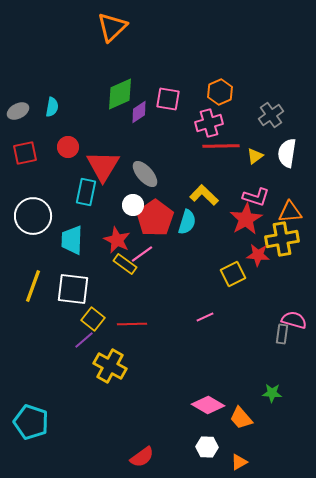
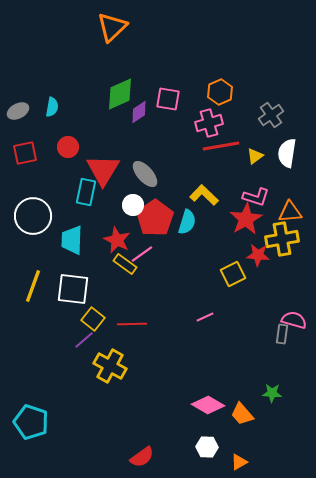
red line at (221, 146): rotated 9 degrees counterclockwise
red triangle at (103, 166): moved 4 px down
orange trapezoid at (241, 418): moved 1 px right, 4 px up
